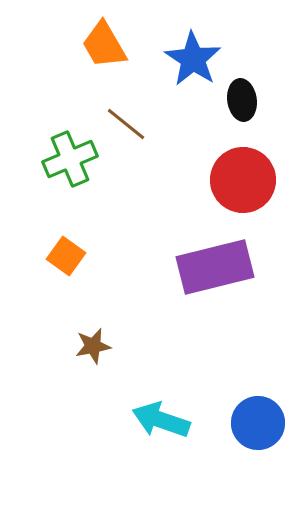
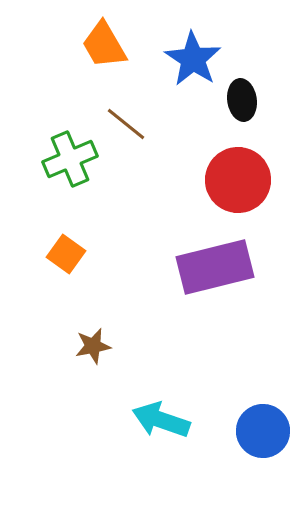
red circle: moved 5 px left
orange square: moved 2 px up
blue circle: moved 5 px right, 8 px down
